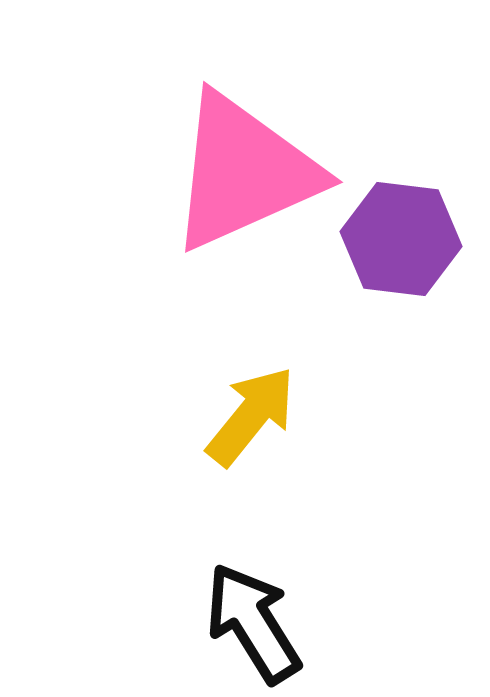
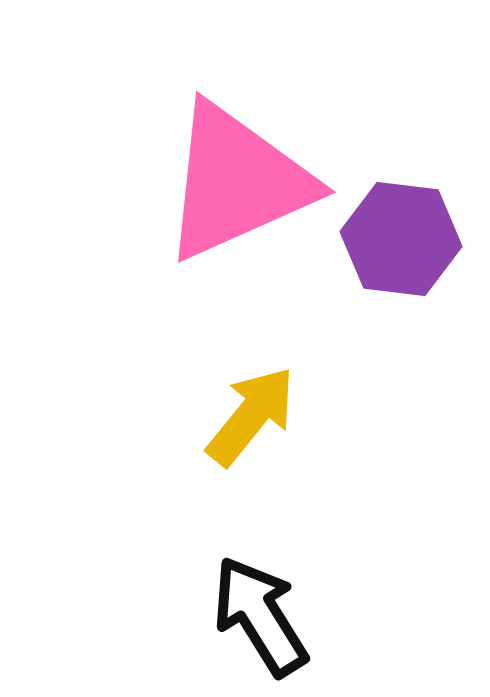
pink triangle: moved 7 px left, 10 px down
black arrow: moved 7 px right, 7 px up
